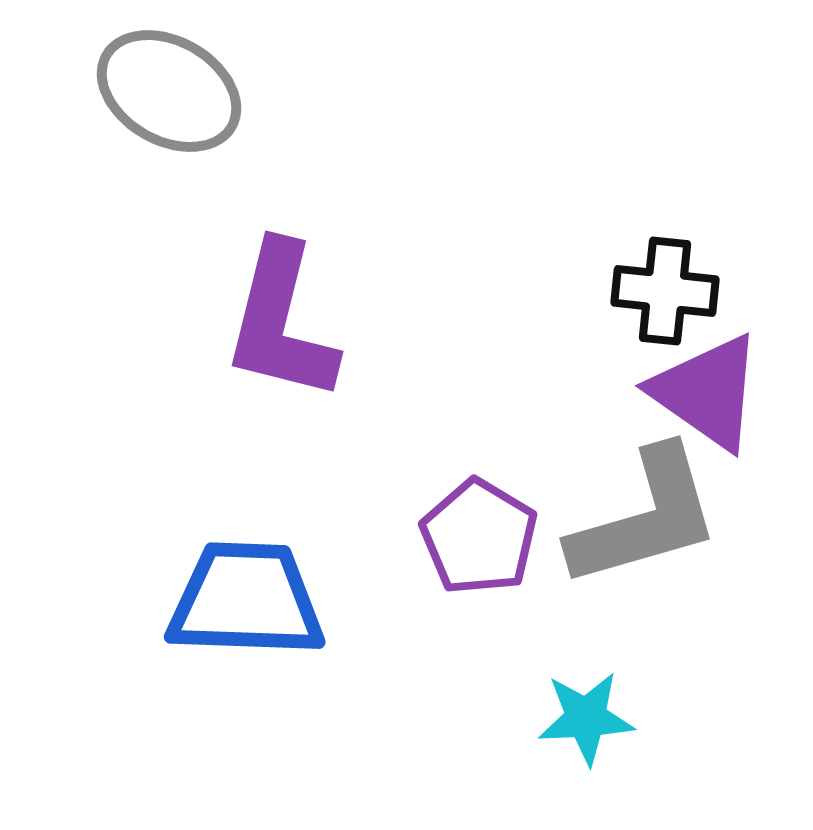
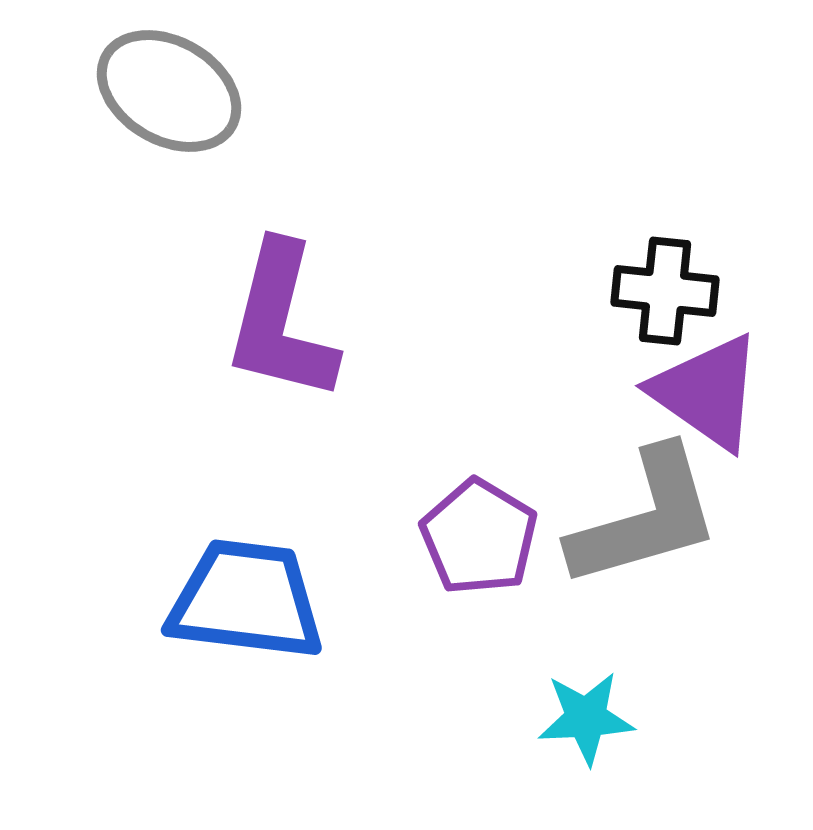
blue trapezoid: rotated 5 degrees clockwise
